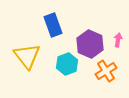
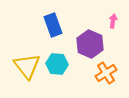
pink arrow: moved 5 px left, 19 px up
yellow triangle: moved 10 px down
cyan hexagon: moved 10 px left; rotated 25 degrees clockwise
orange cross: moved 2 px down
